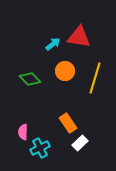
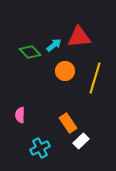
red triangle: rotated 15 degrees counterclockwise
cyan arrow: moved 1 px right, 1 px down
green diamond: moved 27 px up
pink semicircle: moved 3 px left, 17 px up
white rectangle: moved 1 px right, 2 px up
